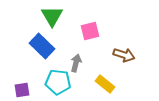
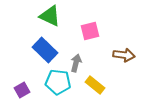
green triangle: moved 2 px left; rotated 35 degrees counterclockwise
blue rectangle: moved 3 px right, 4 px down
brown arrow: rotated 10 degrees counterclockwise
yellow rectangle: moved 10 px left, 1 px down
purple square: rotated 21 degrees counterclockwise
